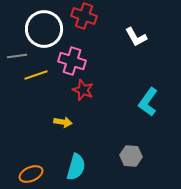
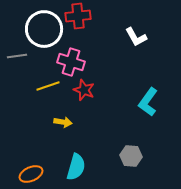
red cross: moved 6 px left; rotated 25 degrees counterclockwise
pink cross: moved 1 px left, 1 px down
yellow line: moved 12 px right, 11 px down
red star: moved 1 px right
